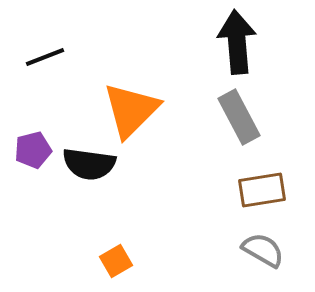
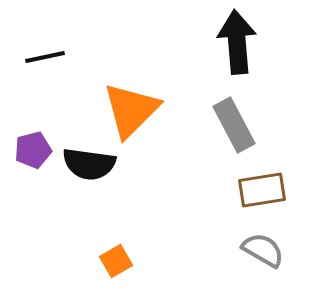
black line: rotated 9 degrees clockwise
gray rectangle: moved 5 px left, 8 px down
